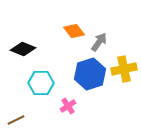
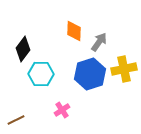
orange diamond: rotated 40 degrees clockwise
black diamond: rotated 75 degrees counterclockwise
cyan hexagon: moved 9 px up
pink cross: moved 6 px left, 4 px down
